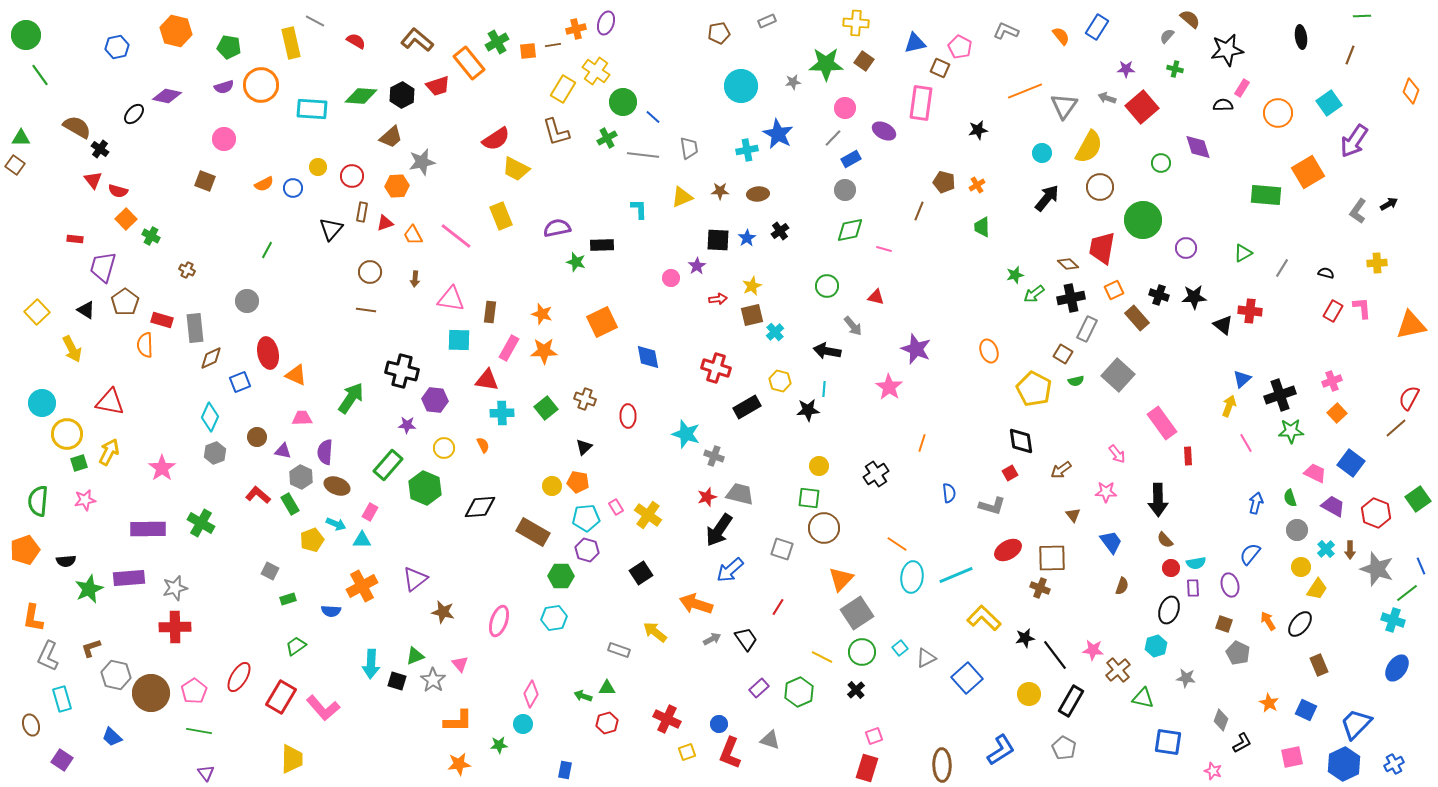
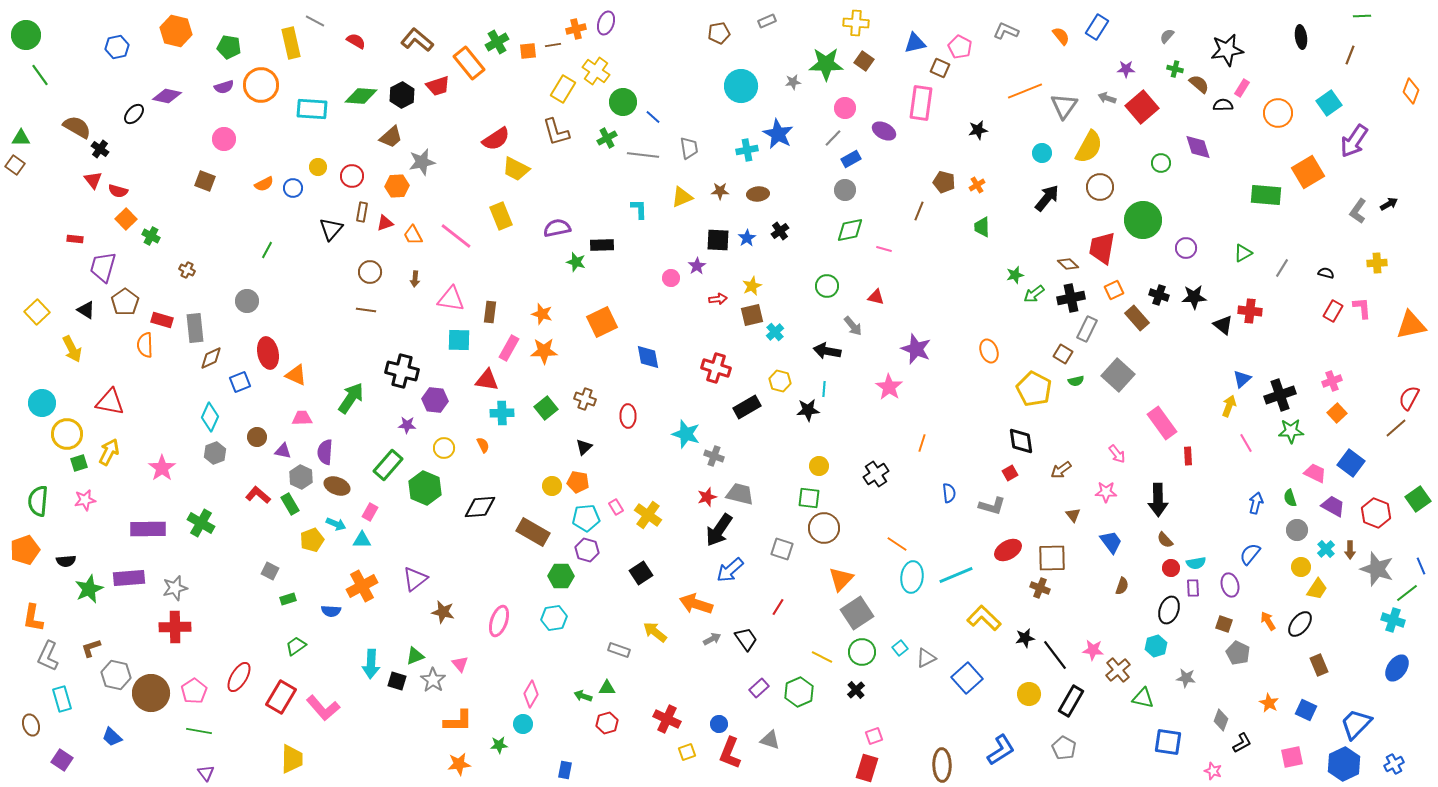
brown semicircle at (1190, 19): moved 9 px right, 65 px down
